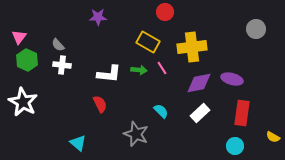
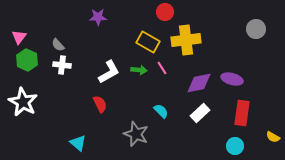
yellow cross: moved 6 px left, 7 px up
white L-shape: moved 2 px up; rotated 35 degrees counterclockwise
